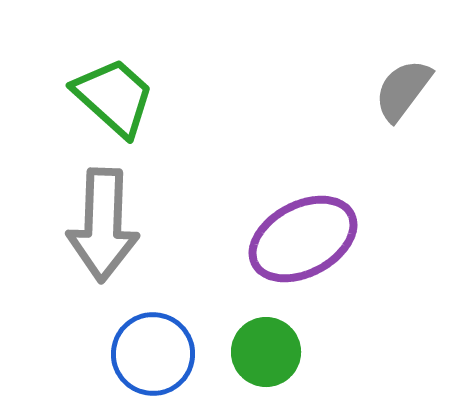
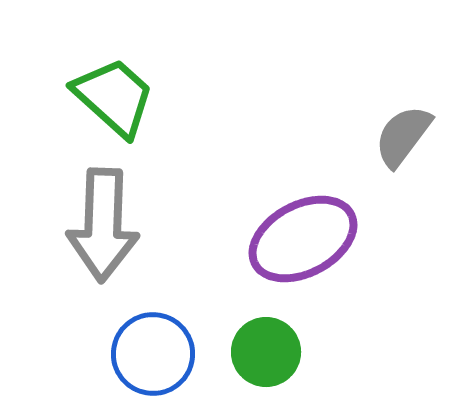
gray semicircle: moved 46 px down
